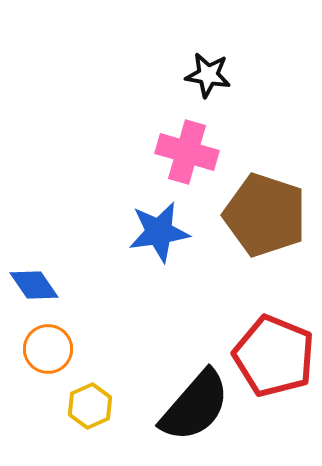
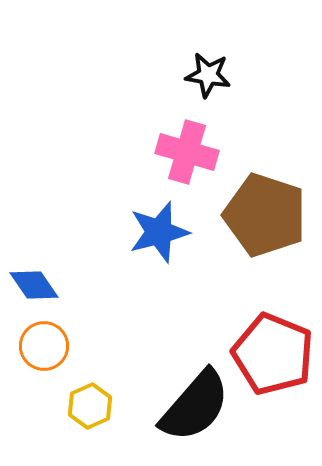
blue star: rotated 6 degrees counterclockwise
orange circle: moved 4 px left, 3 px up
red pentagon: moved 1 px left, 2 px up
